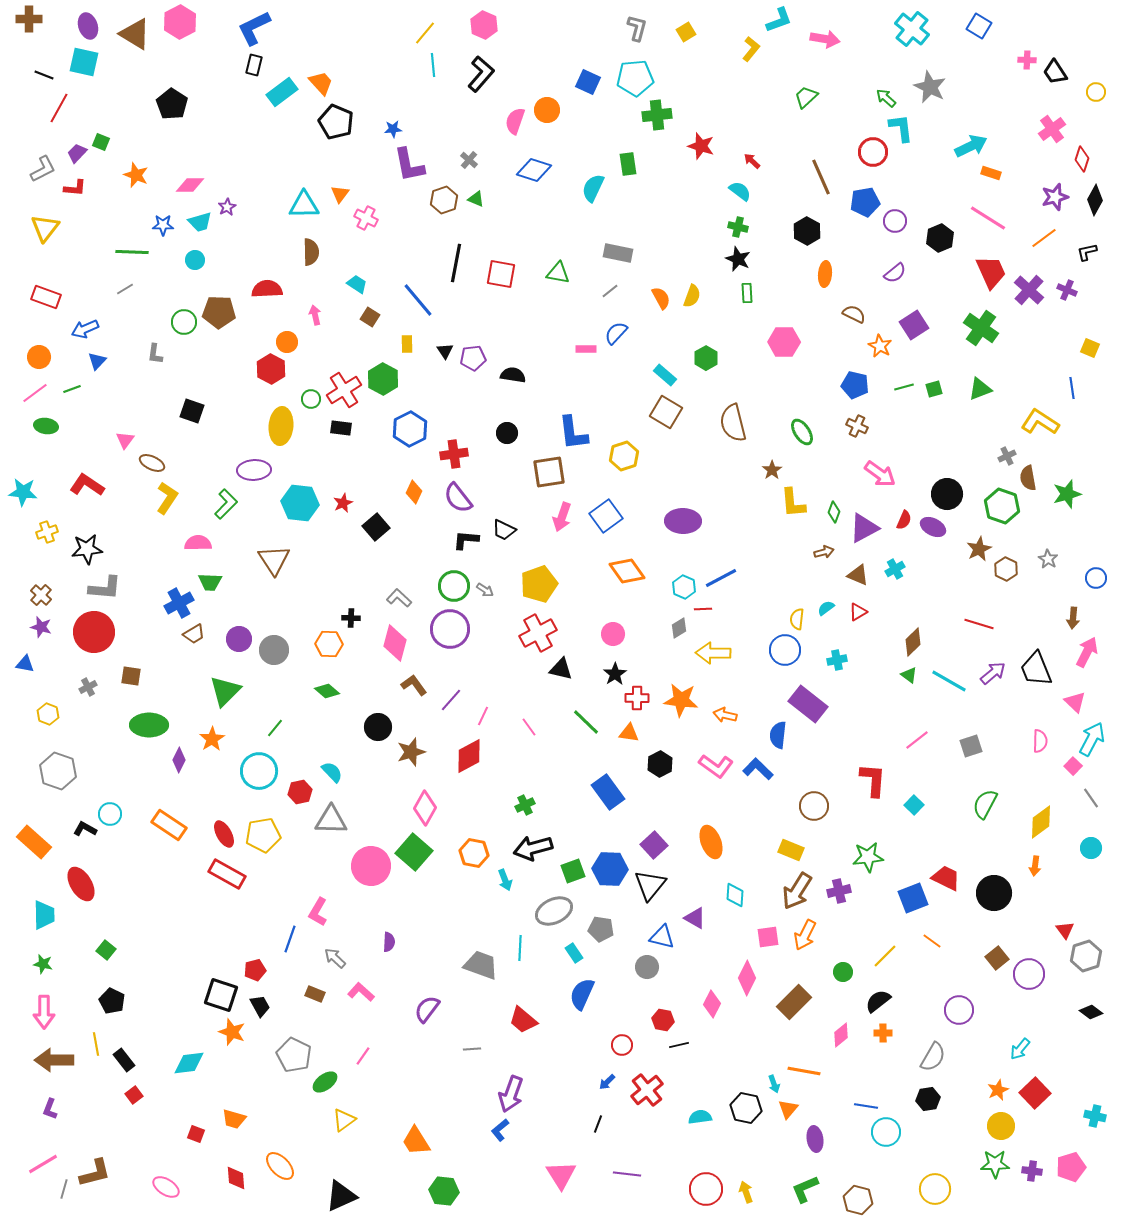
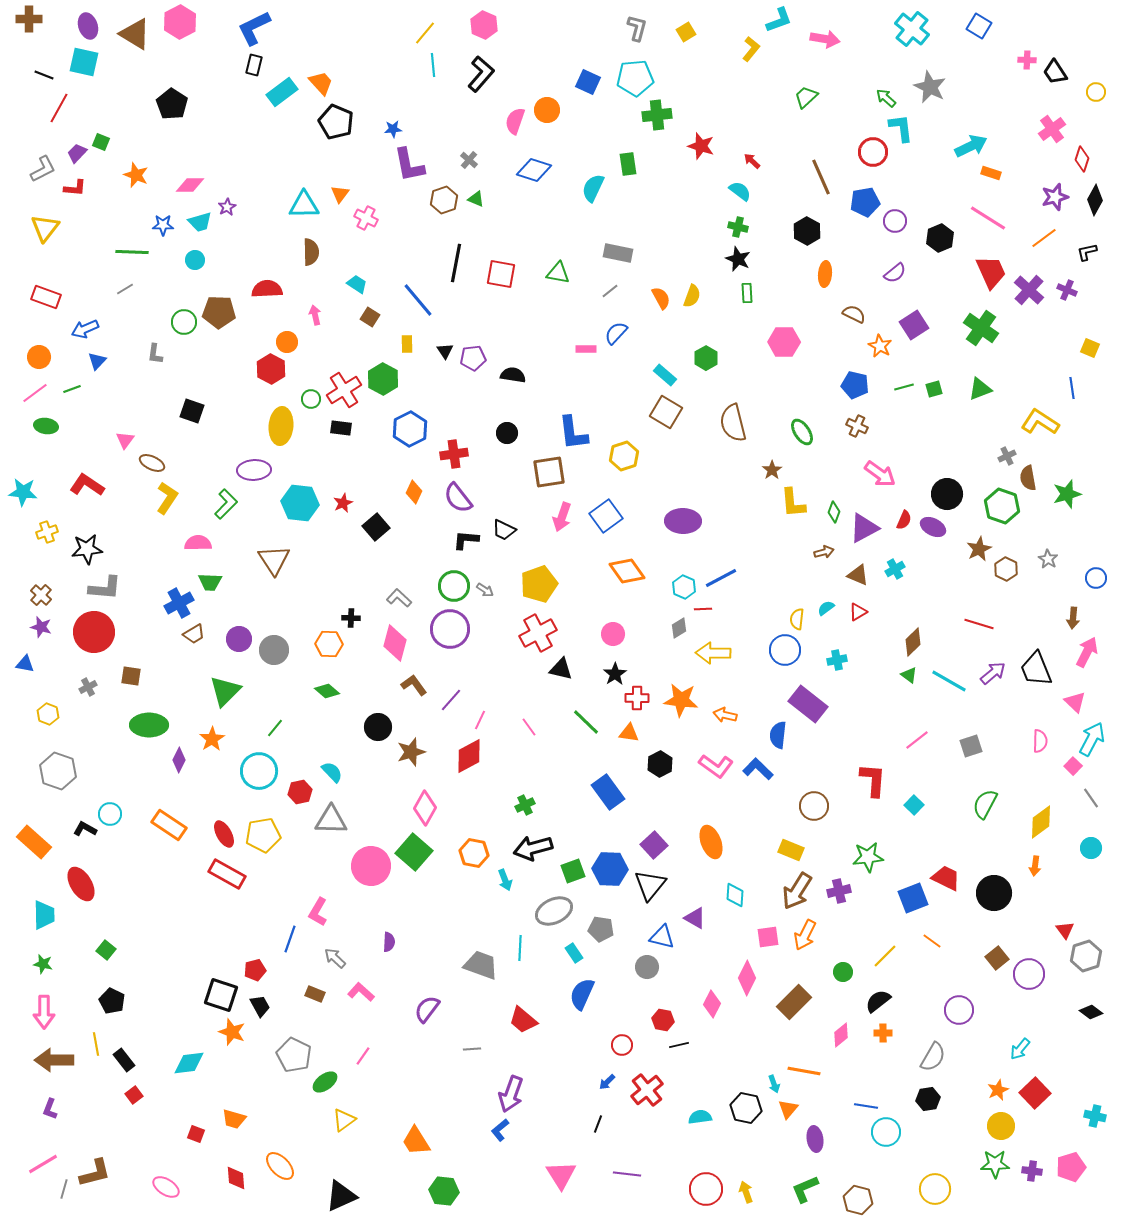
pink line at (483, 716): moved 3 px left, 4 px down
